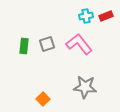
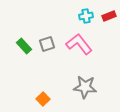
red rectangle: moved 3 px right
green rectangle: rotated 49 degrees counterclockwise
